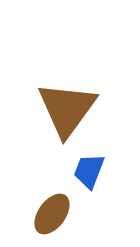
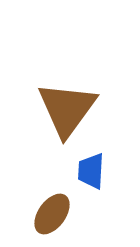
blue trapezoid: moved 2 px right; rotated 18 degrees counterclockwise
